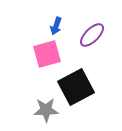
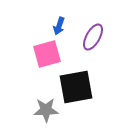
blue arrow: moved 3 px right
purple ellipse: moved 1 px right, 2 px down; rotated 16 degrees counterclockwise
black square: rotated 18 degrees clockwise
